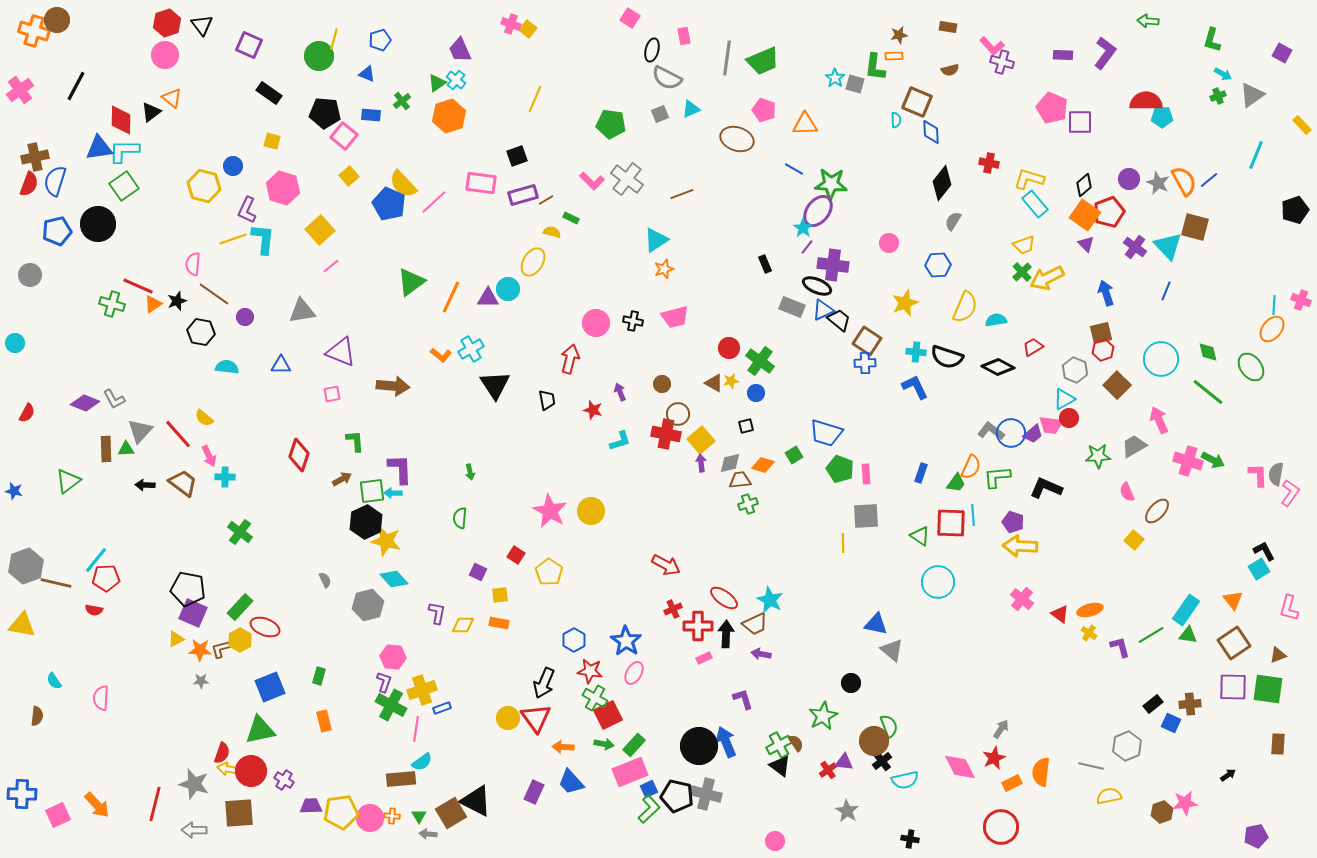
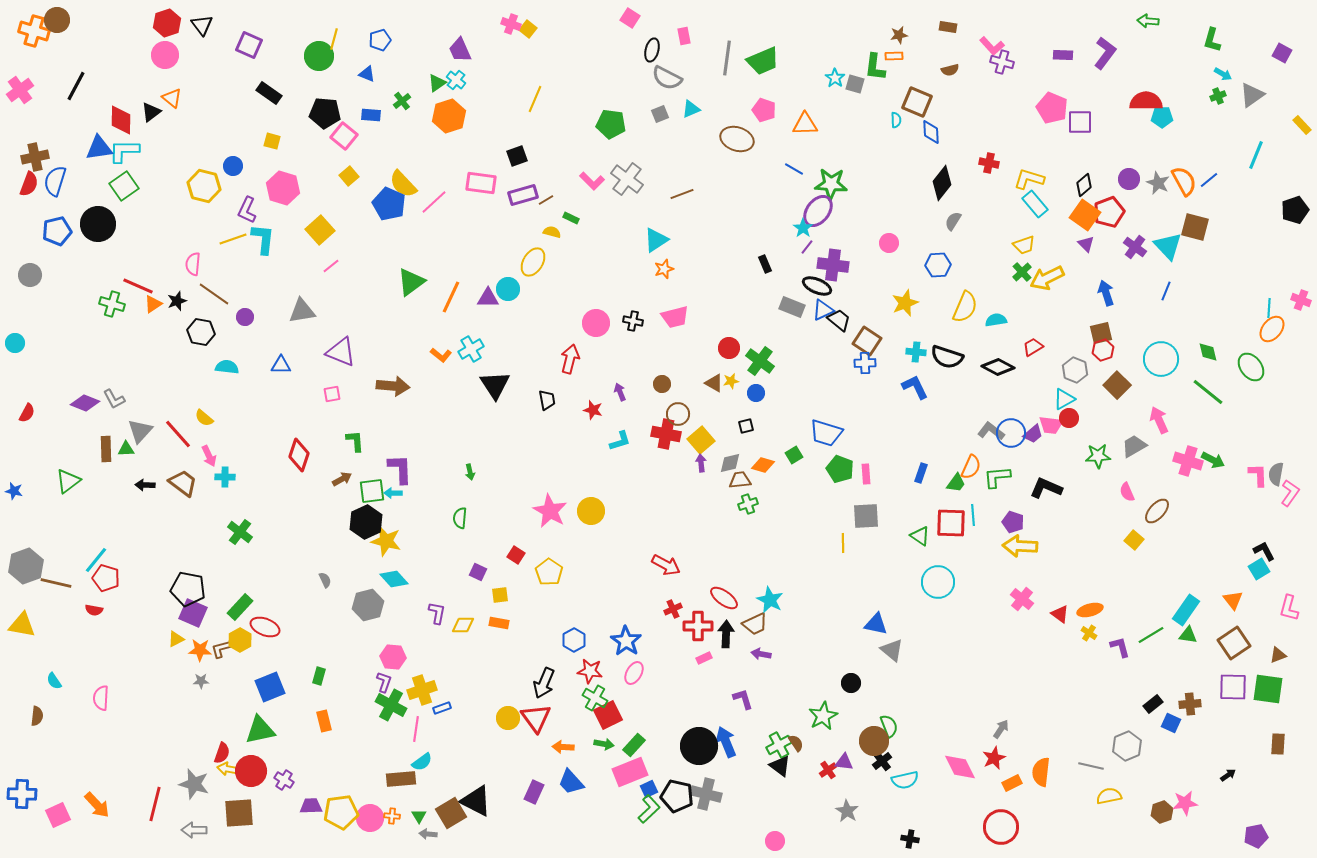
cyan line at (1274, 305): moved 5 px left, 3 px down
red pentagon at (106, 578): rotated 20 degrees clockwise
